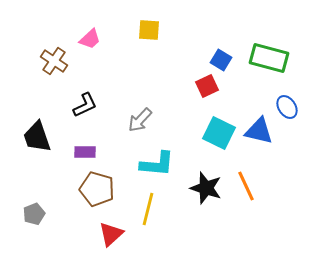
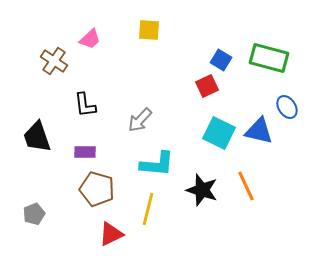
black L-shape: rotated 108 degrees clockwise
black star: moved 4 px left, 2 px down
red triangle: rotated 16 degrees clockwise
